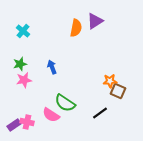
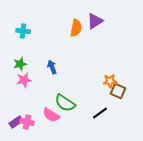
cyan cross: rotated 32 degrees counterclockwise
purple rectangle: moved 2 px right, 3 px up
